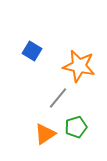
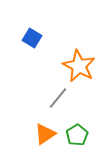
blue square: moved 13 px up
orange star: rotated 16 degrees clockwise
green pentagon: moved 1 px right, 8 px down; rotated 15 degrees counterclockwise
